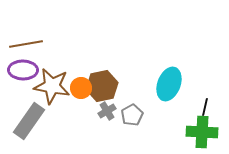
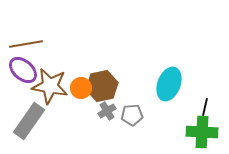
purple ellipse: rotated 40 degrees clockwise
brown star: moved 2 px left
gray pentagon: rotated 25 degrees clockwise
